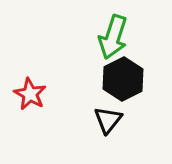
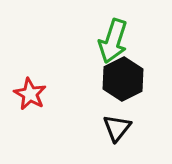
green arrow: moved 4 px down
black triangle: moved 9 px right, 8 px down
